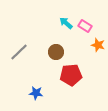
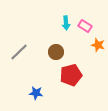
cyan arrow: rotated 136 degrees counterclockwise
red pentagon: rotated 10 degrees counterclockwise
